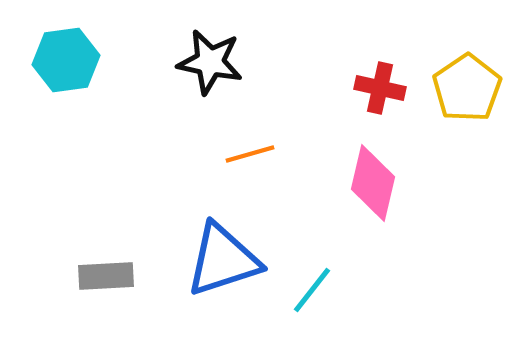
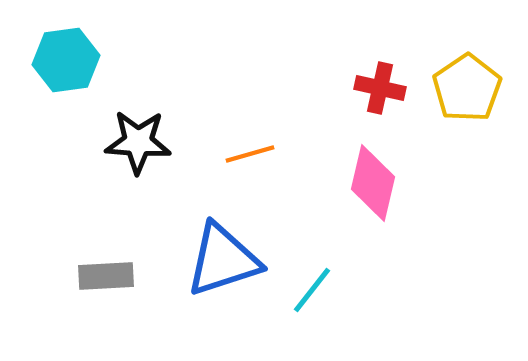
black star: moved 72 px left, 80 px down; rotated 8 degrees counterclockwise
